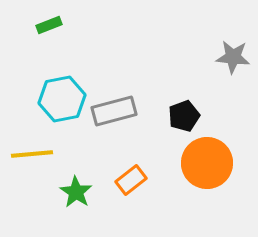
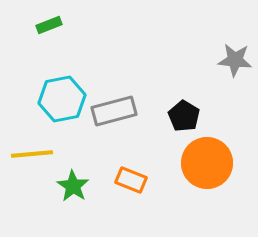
gray star: moved 2 px right, 3 px down
black pentagon: rotated 20 degrees counterclockwise
orange rectangle: rotated 60 degrees clockwise
green star: moved 3 px left, 6 px up
